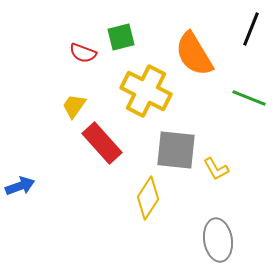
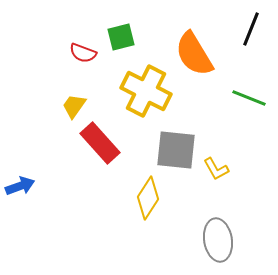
red rectangle: moved 2 px left
